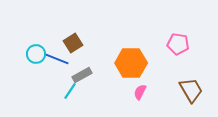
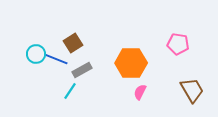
blue line: moved 1 px left
gray rectangle: moved 5 px up
brown trapezoid: moved 1 px right
